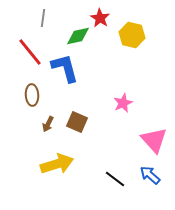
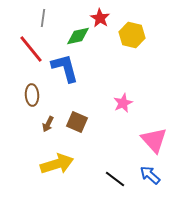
red line: moved 1 px right, 3 px up
